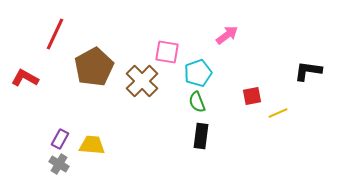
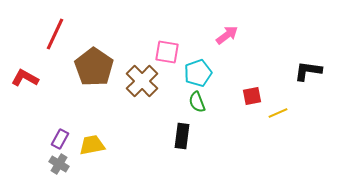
brown pentagon: rotated 9 degrees counterclockwise
black rectangle: moved 19 px left
yellow trapezoid: rotated 16 degrees counterclockwise
